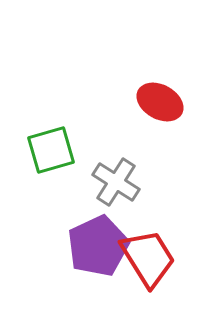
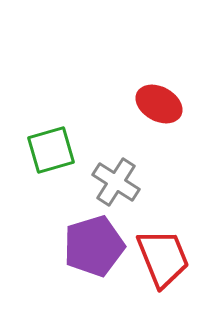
red ellipse: moved 1 px left, 2 px down
purple pentagon: moved 4 px left; rotated 8 degrees clockwise
red trapezoid: moved 15 px right; rotated 10 degrees clockwise
